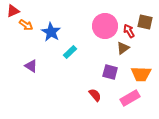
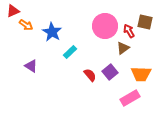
blue star: moved 1 px right
purple square: rotated 35 degrees clockwise
red semicircle: moved 5 px left, 20 px up
